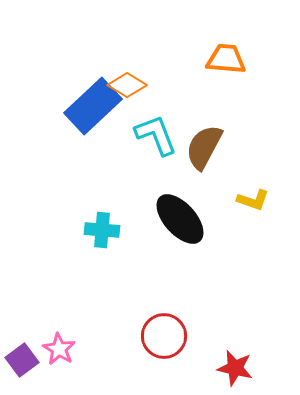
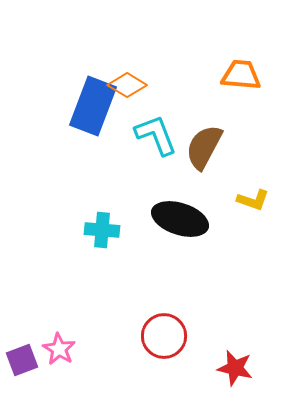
orange trapezoid: moved 15 px right, 16 px down
blue rectangle: rotated 26 degrees counterclockwise
black ellipse: rotated 30 degrees counterclockwise
purple square: rotated 16 degrees clockwise
